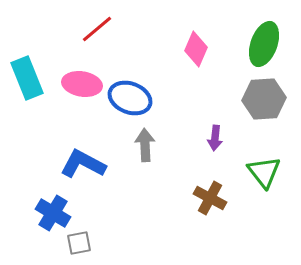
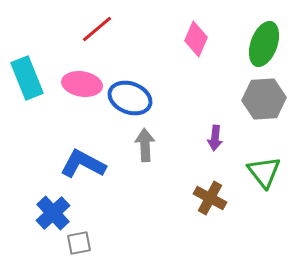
pink diamond: moved 10 px up
blue cross: rotated 16 degrees clockwise
